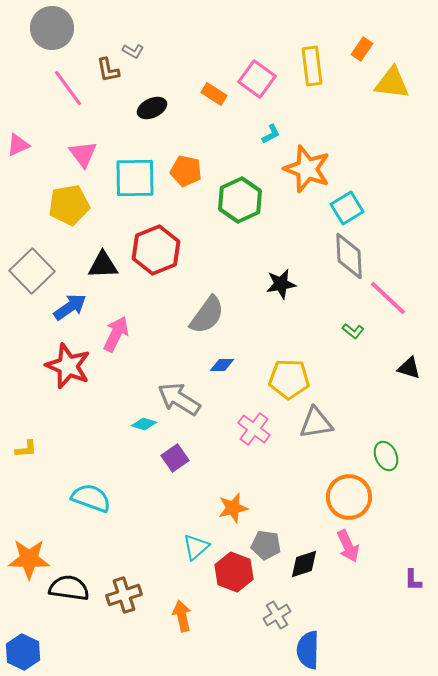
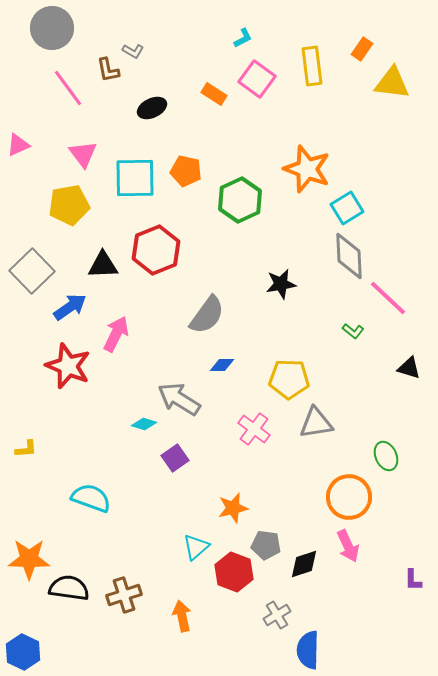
cyan L-shape at (271, 134): moved 28 px left, 96 px up
